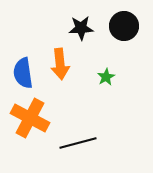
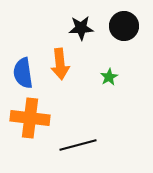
green star: moved 3 px right
orange cross: rotated 21 degrees counterclockwise
black line: moved 2 px down
